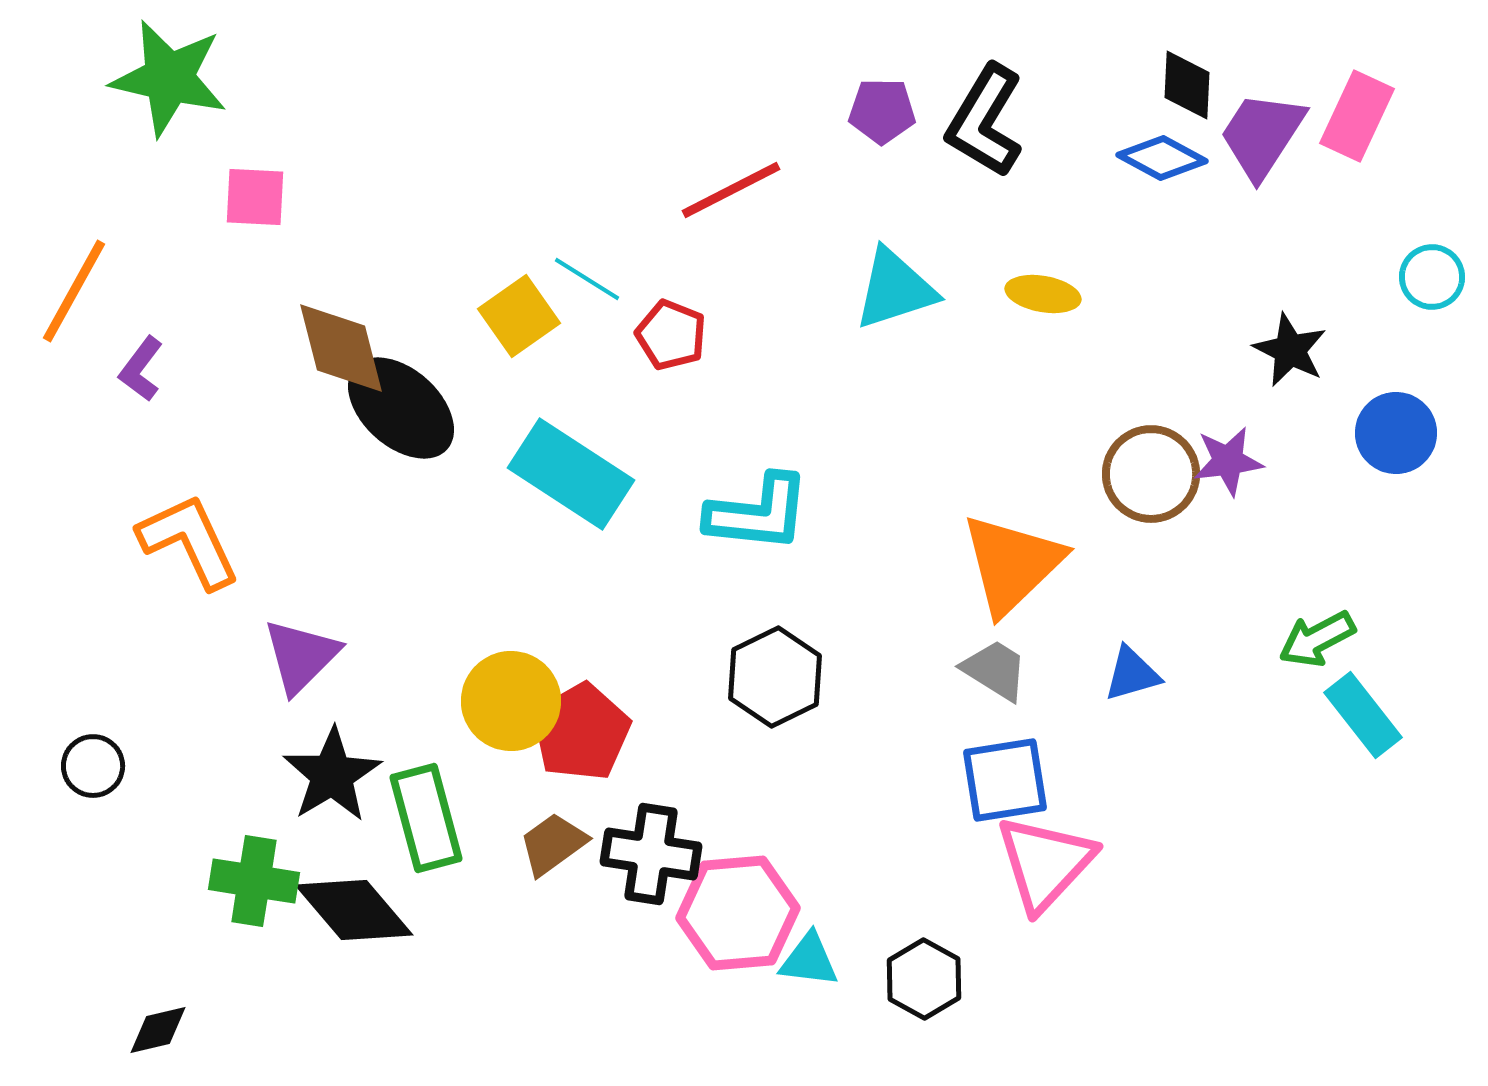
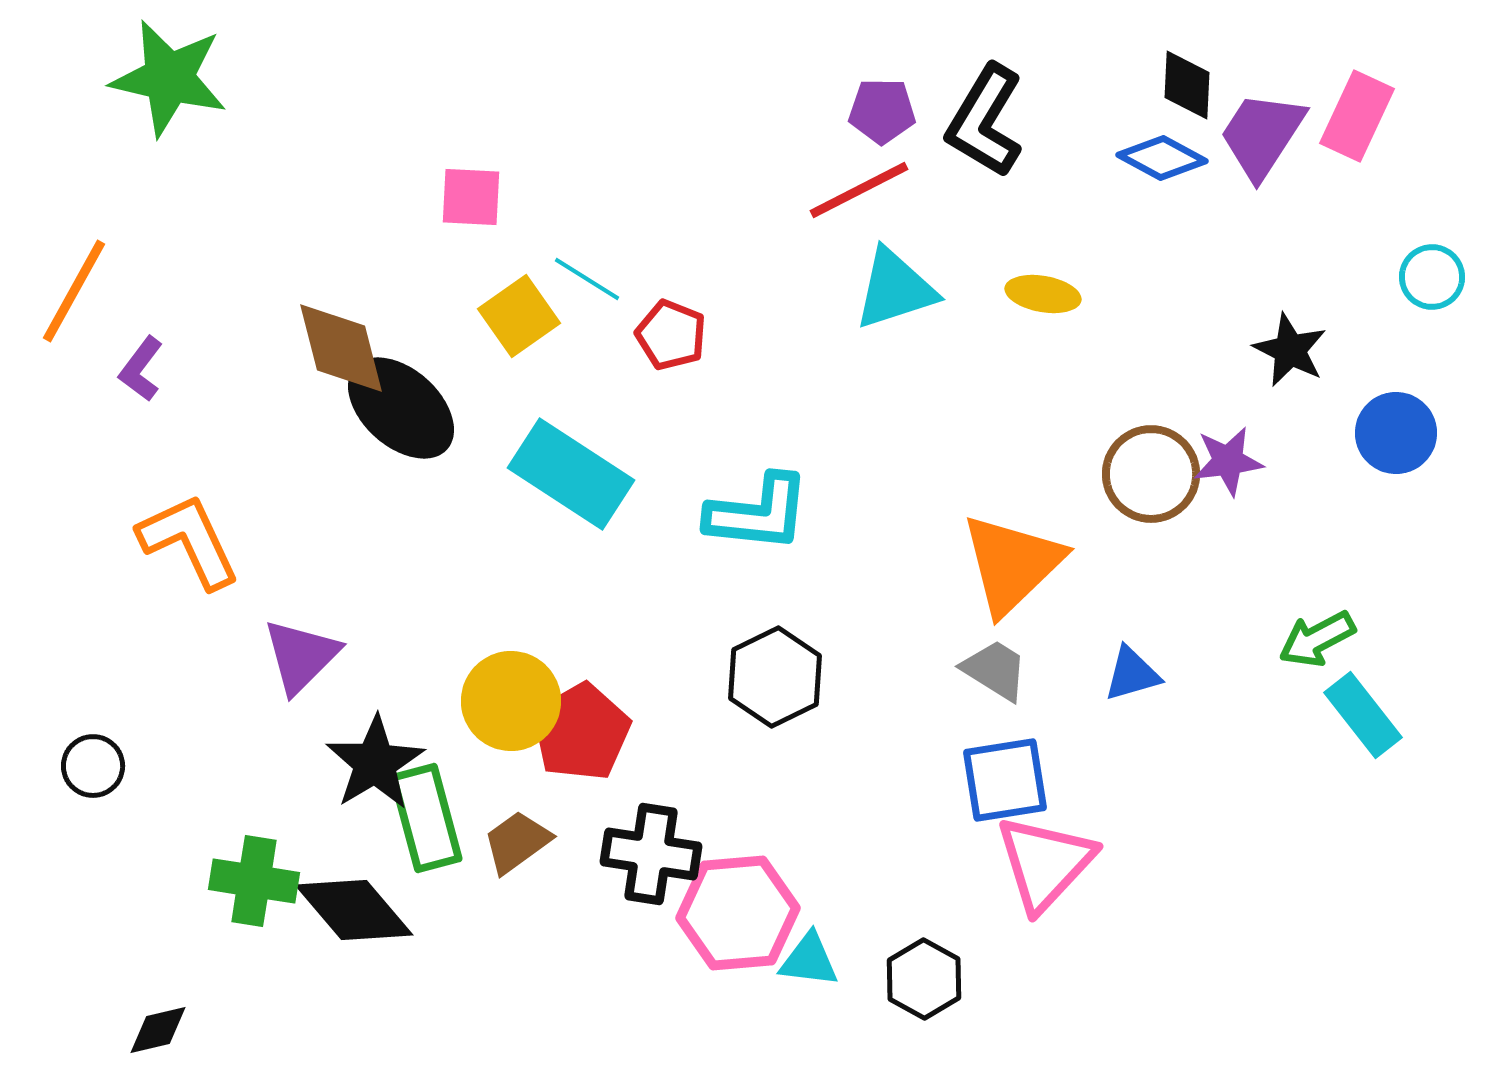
red line at (731, 190): moved 128 px right
pink square at (255, 197): moved 216 px right
black star at (332, 775): moved 43 px right, 12 px up
brown trapezoid at (553, 844): moved 36 px left, 2 px up
